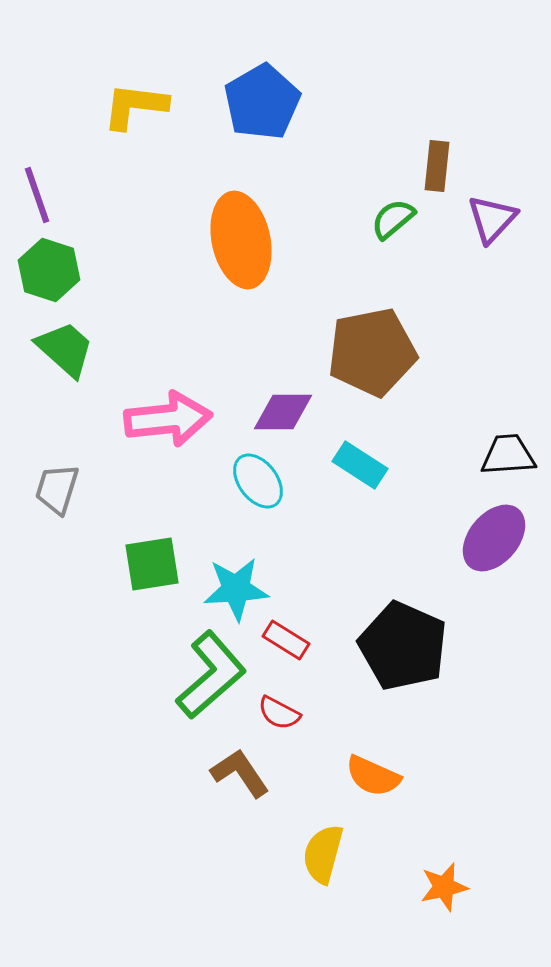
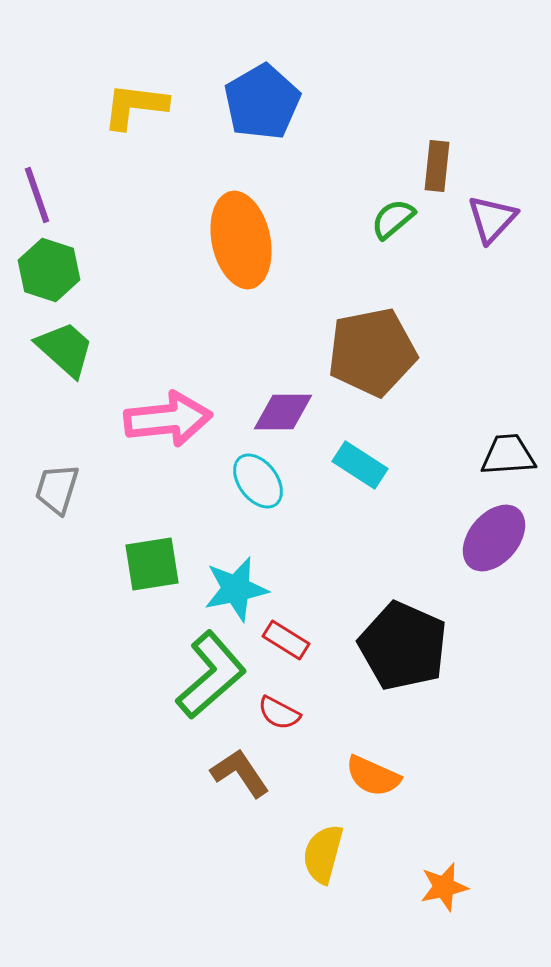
cyan star: rotated 8 degrees counterclockwise
